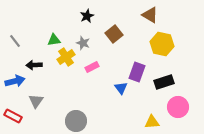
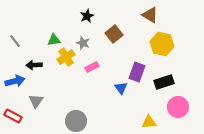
yellow triangle: moved 3 px left
